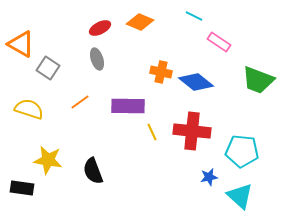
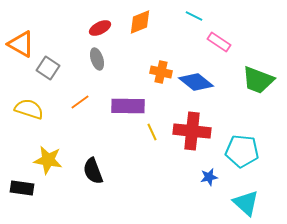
orange diamond: rotated 44 degrees counterclockwise
cyan triangle: moved 6 px right, 7 px down
